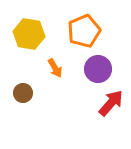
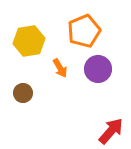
yellow hexagon: moved 7 px down; rotated 20 degrees counterclockwise
orange arrow: moved 5 px right
red arrow: moved 28 px down
